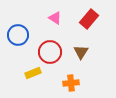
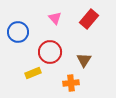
pink triangle: rotated 16 degrees clockwise
blue circle: moved 3 px up
brown triangle: moved 3 px right, 8 px down
